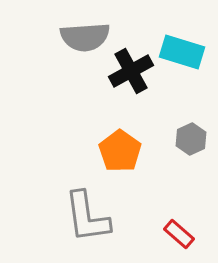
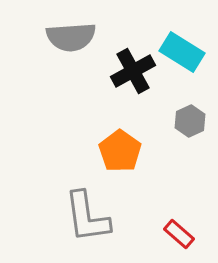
gray semicircle: moved 14 px left
cyan rectangle: rotated 15 degrees clockwise
black cross: moved 2 px right
gray hexagon: moved 1 px left, 18 px up
